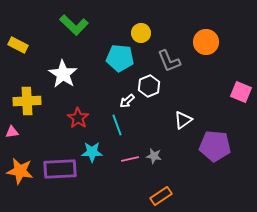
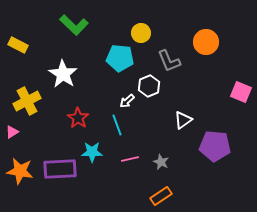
yellow cross: rotated 24 degrees counterclockwise
pink triangle: rotated 24 degrees counterclockwise
gray star: moved 7 px right, 6 px down; rotated 14 degrees clockwise
